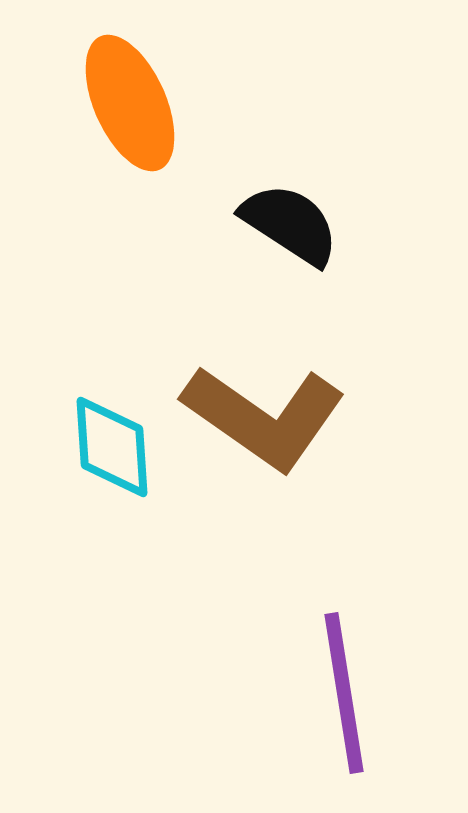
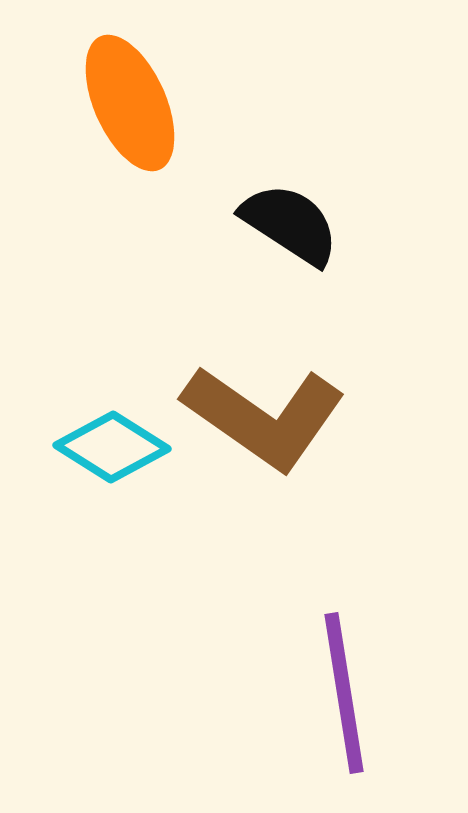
cyan diamond: rotated 54 degrees counterclockwise
